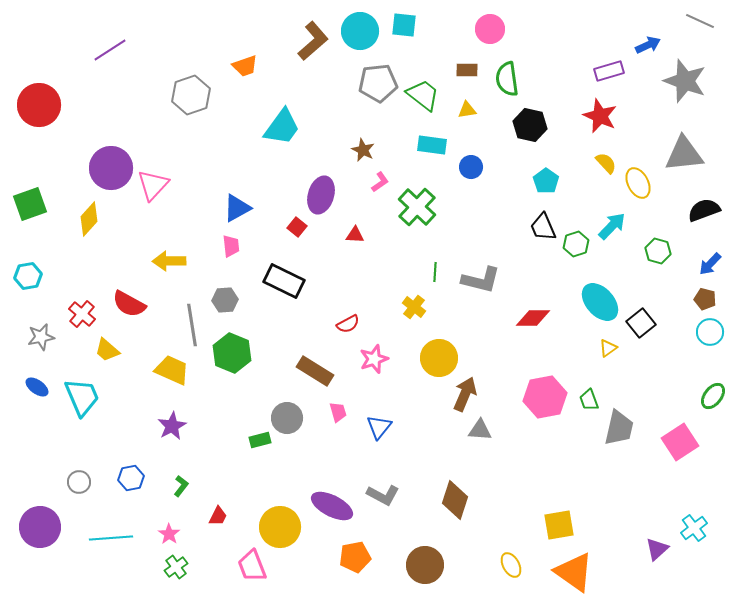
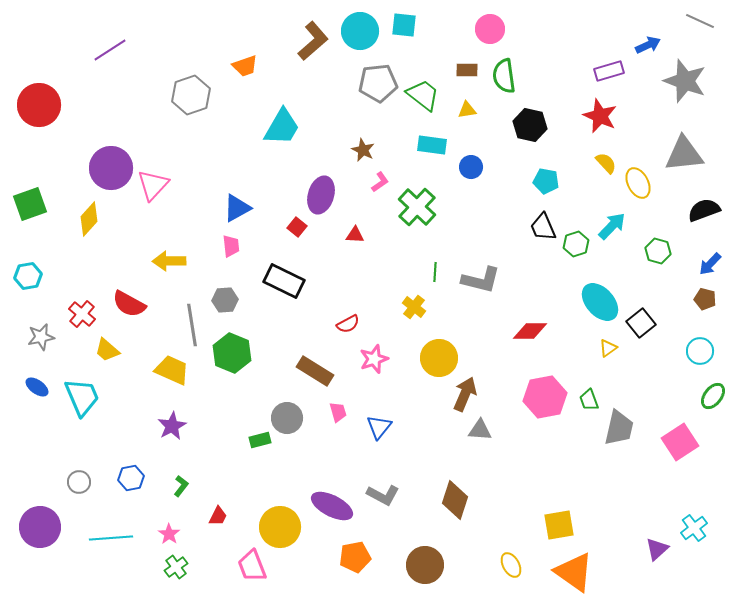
green semicircle at (507, 79): moved 3 px left, 3 px up
cyan trapezoid at (282, 127): rotated 6 degrees counterclockwise
cyan pentagon at (546, 181): rotated 25 degrees counterclockwise
red diamond at (533, 318): moved 3 px left, 13 px down
cyan circle at (710, 332): moved 10 px left, 19 px down
